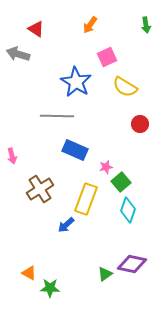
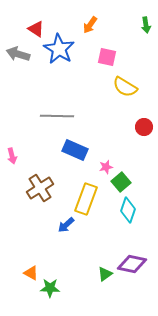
pink square: rotated 36 degrees clockwise
blue star: moved 17 px left, 33 px up
red circle: moved 4 px right, 3 px down
brown cross: moved 1 px up
orange triangle: moved 2 px right
